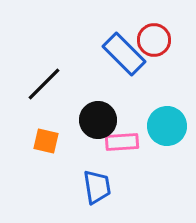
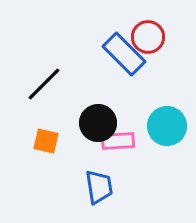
red circle: moved 6 px left, 3 px up
black circle: moved 3 px down
pink rectangle: moved 4 px left, 1 px up
blue trapezoid: moved 2 px right
